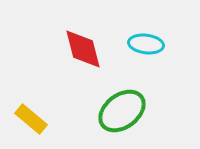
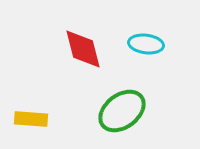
yellow rectangle: rotated 36 degrees counterclockwise
